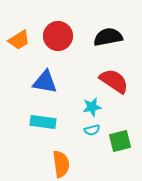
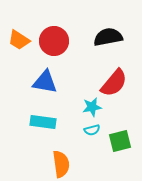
red circle: moved 4 px left, 5 px down
orange trapezoid: rotated 65 degrees clockwise
red semicircle: moved 2 px down; rotated 96 degrees clockwise
